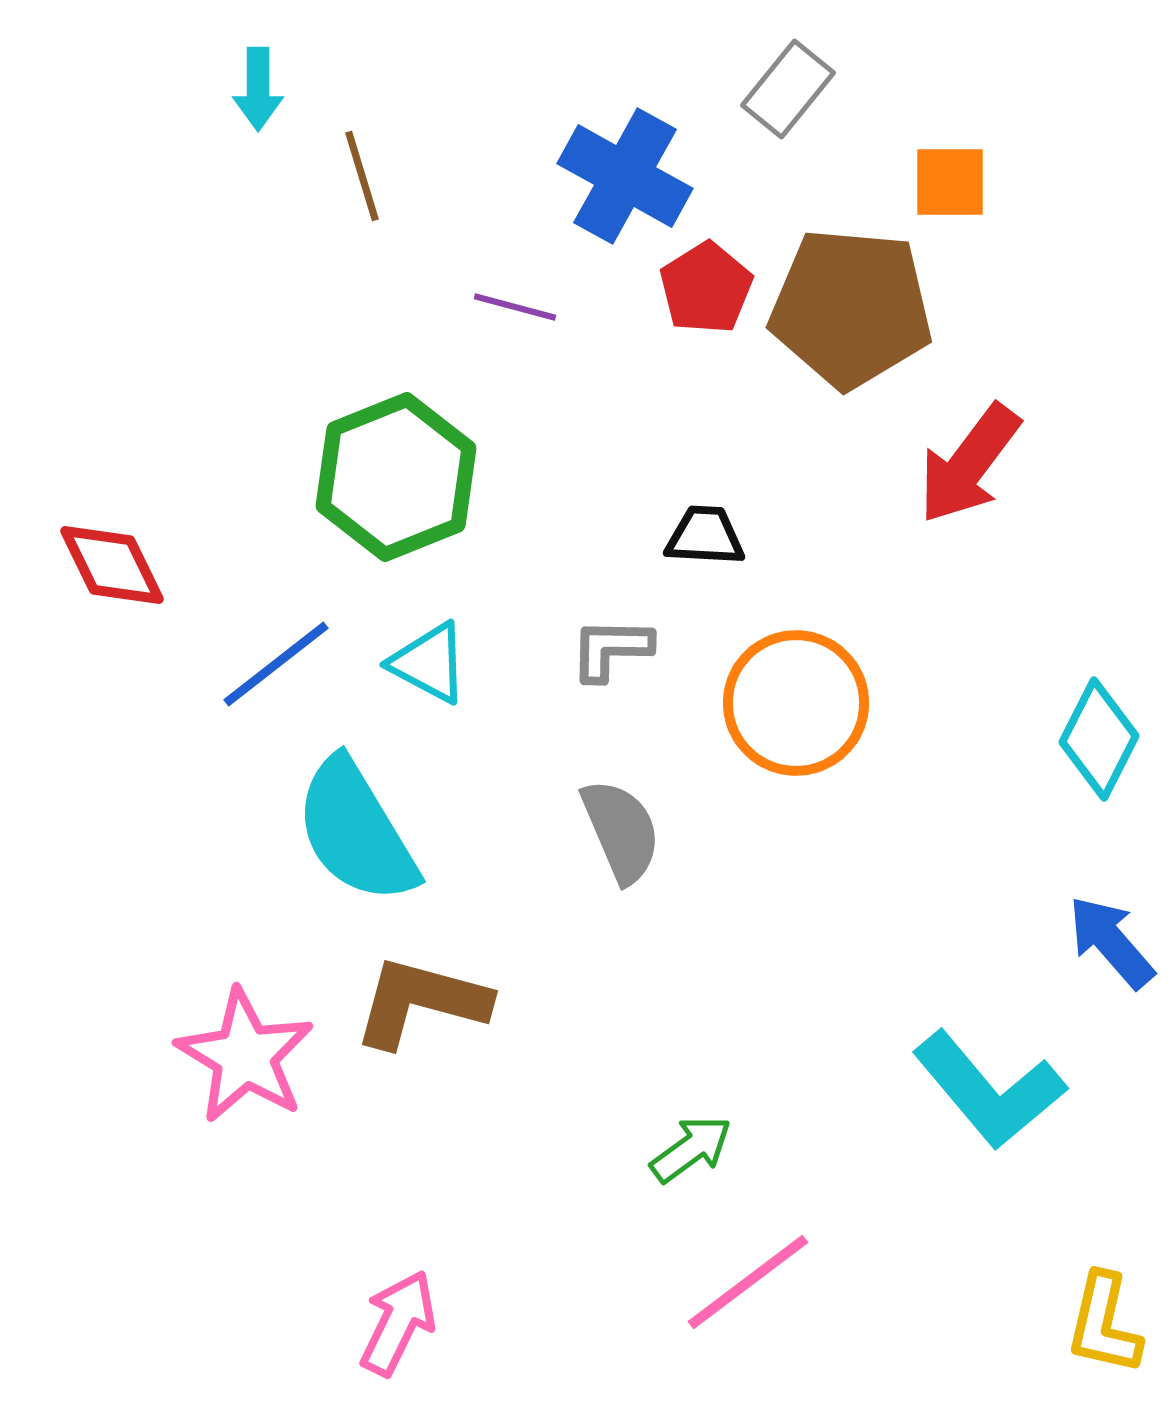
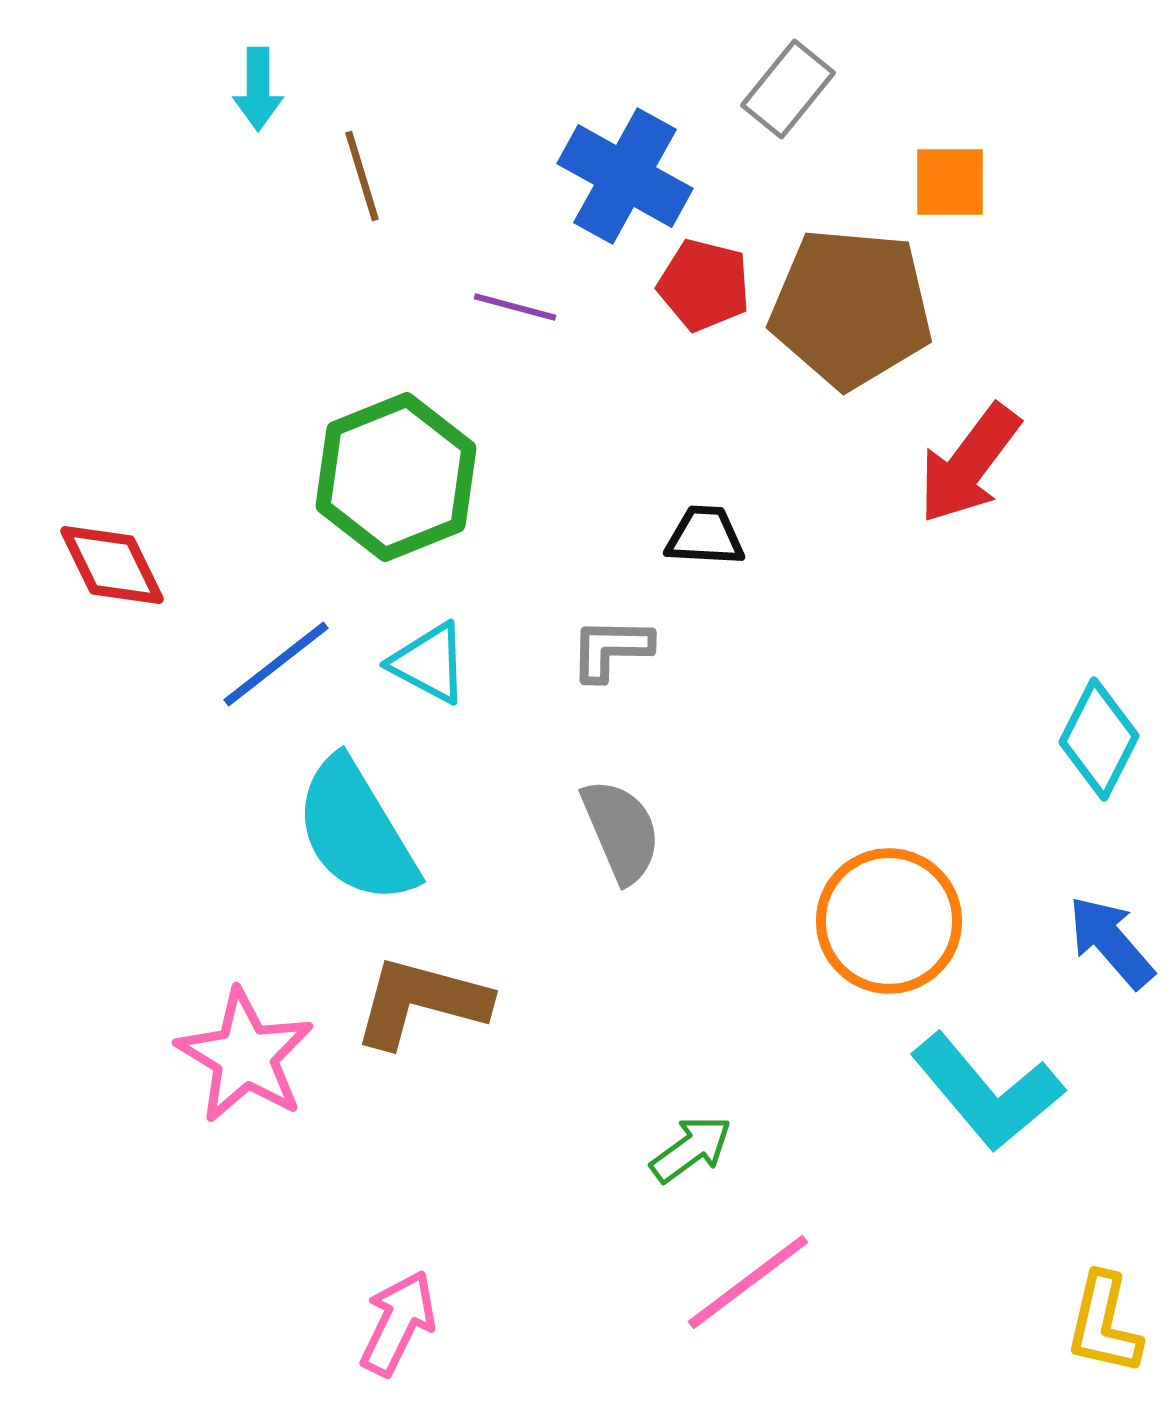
red pentagon: moved 2 px left, 3 px up; rotated 26 degrees counterclockwise
orange circle: moved 93 px right, 218 px down
cyan L-shape: moved 2 px left, 2 px down
